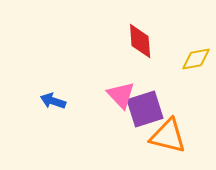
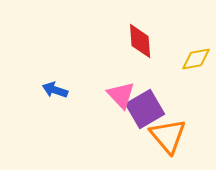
blue arrow: moved 2 px right, 11 px up
purple square: rotated 12 degrees counterclockwise
orange triangle: rotated 36 degrees clockwise
